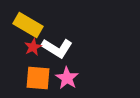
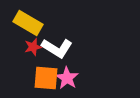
yellow rectangle: moved 2 px up
red star: rotated 12 degrees clockwise
orange square: moved 8 px right
